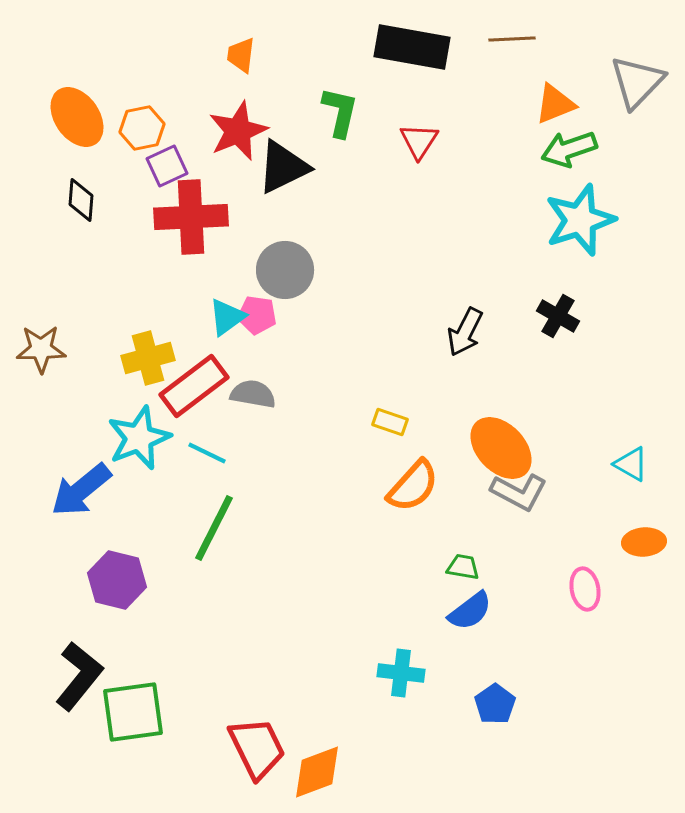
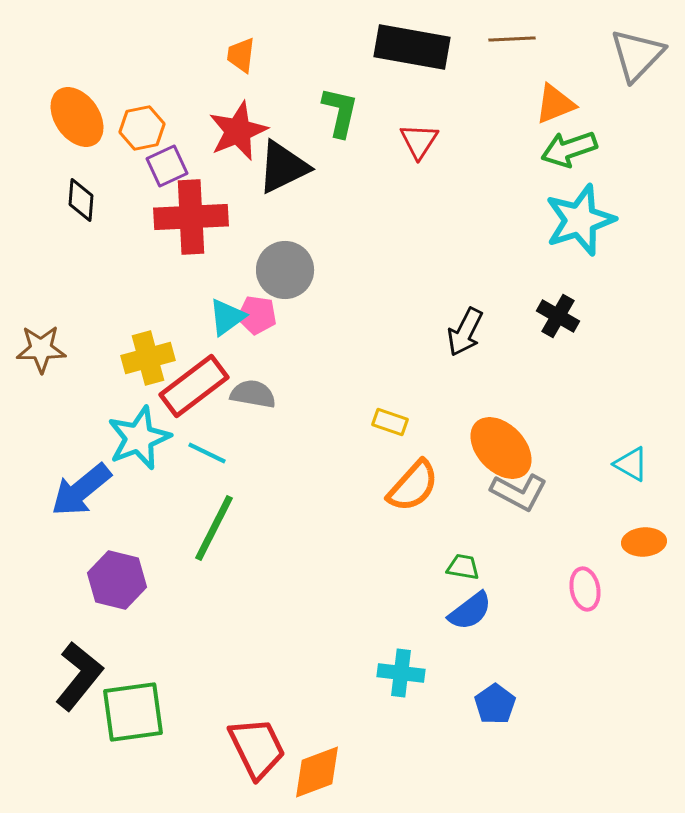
gray triangle at (637, 82): moved 27 px up
